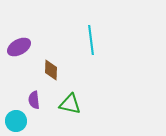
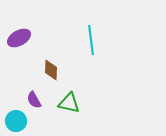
purple ellipse: moved 9 px up
purple semicircle: rotated 24 degrees counterclockwise
green triangle: moved 1 px left, 1 px up
